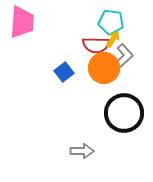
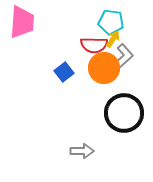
red semicircle: moved 2 px left
